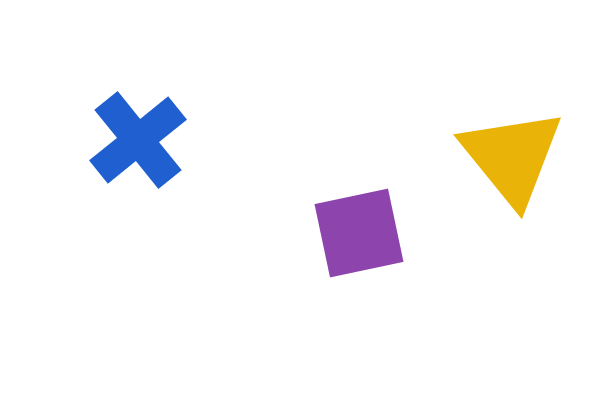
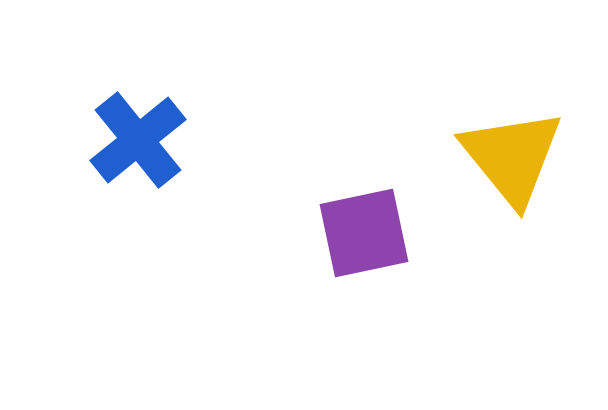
purple square: moved 5 px right
